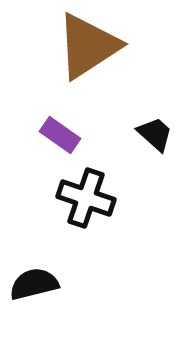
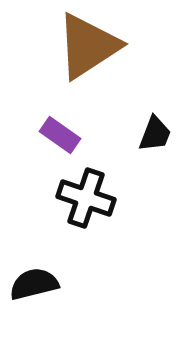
black trapezoid: rotated 69 degrees clockwise
